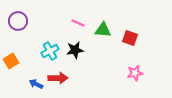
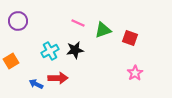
green triangle: rotated 24 degrees counterclockwise
pink star: rotated 21 degrees counterclockwise
